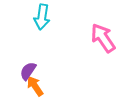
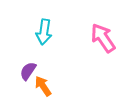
cyan arrow: moved 2 px right, 15 px down
orange arrow: moved 8 px right
